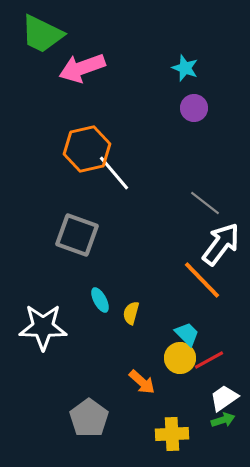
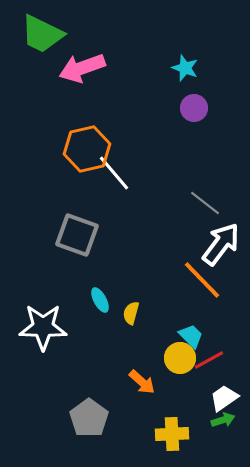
cyan trapezoid: moved 4 px right, 2 px down
